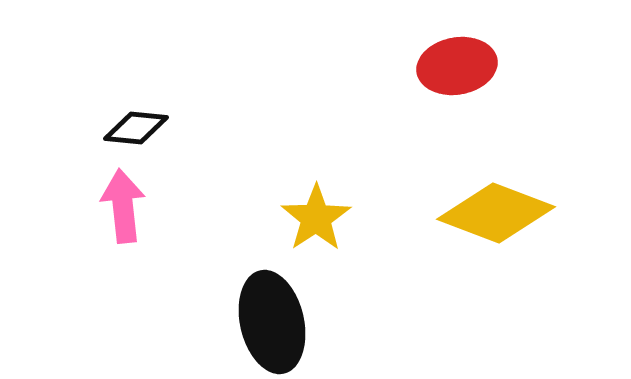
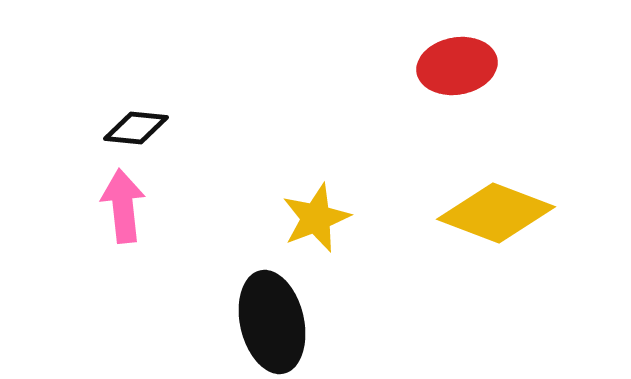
yellow star: rotated 12 degrees clockwise
